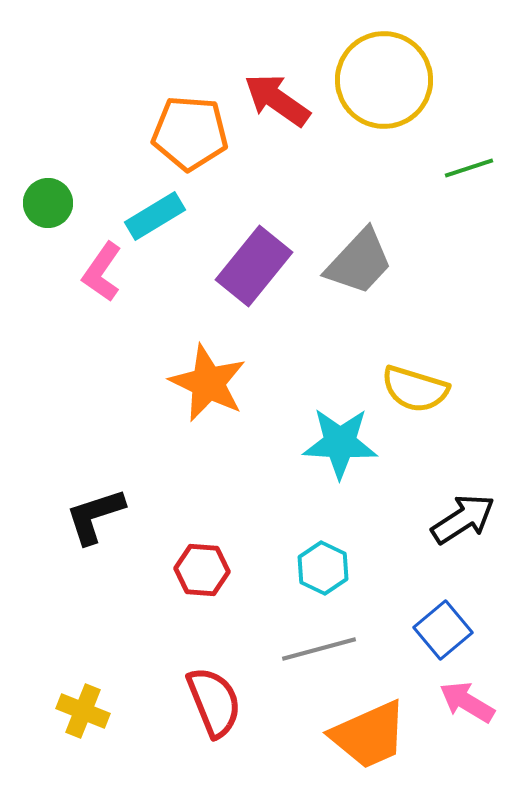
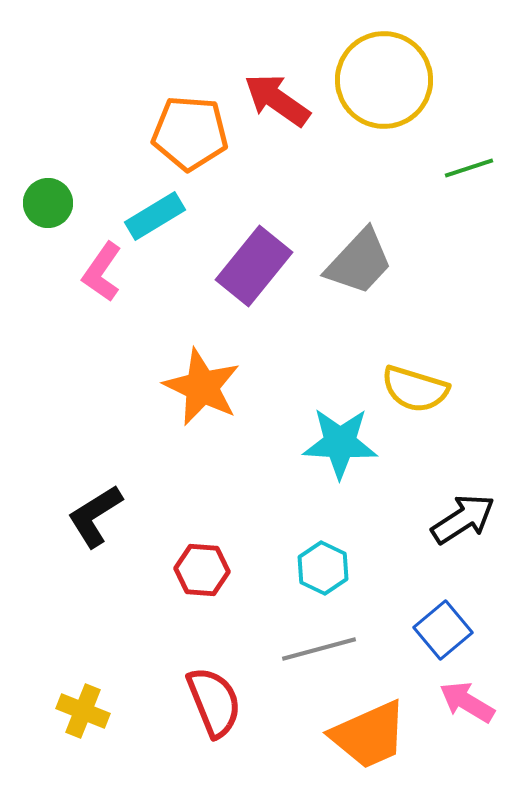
orange star: moved 6 px left, 4 px down
black L-shape: rotated 14 degrees counterclockwise
